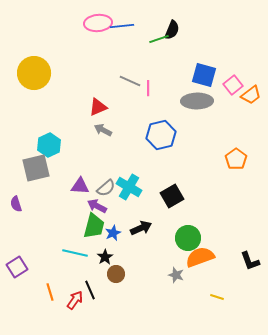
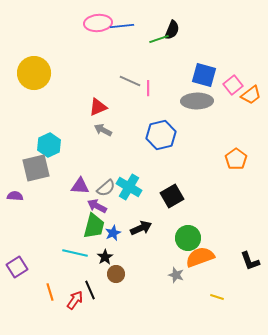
purple semicircle: moved 1 px left, 8 px up; rotated 112 degrees clockwise
